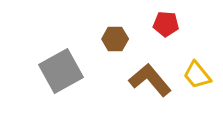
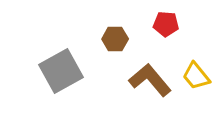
yellow trapezoid: moved 1 px left, 1 px down
